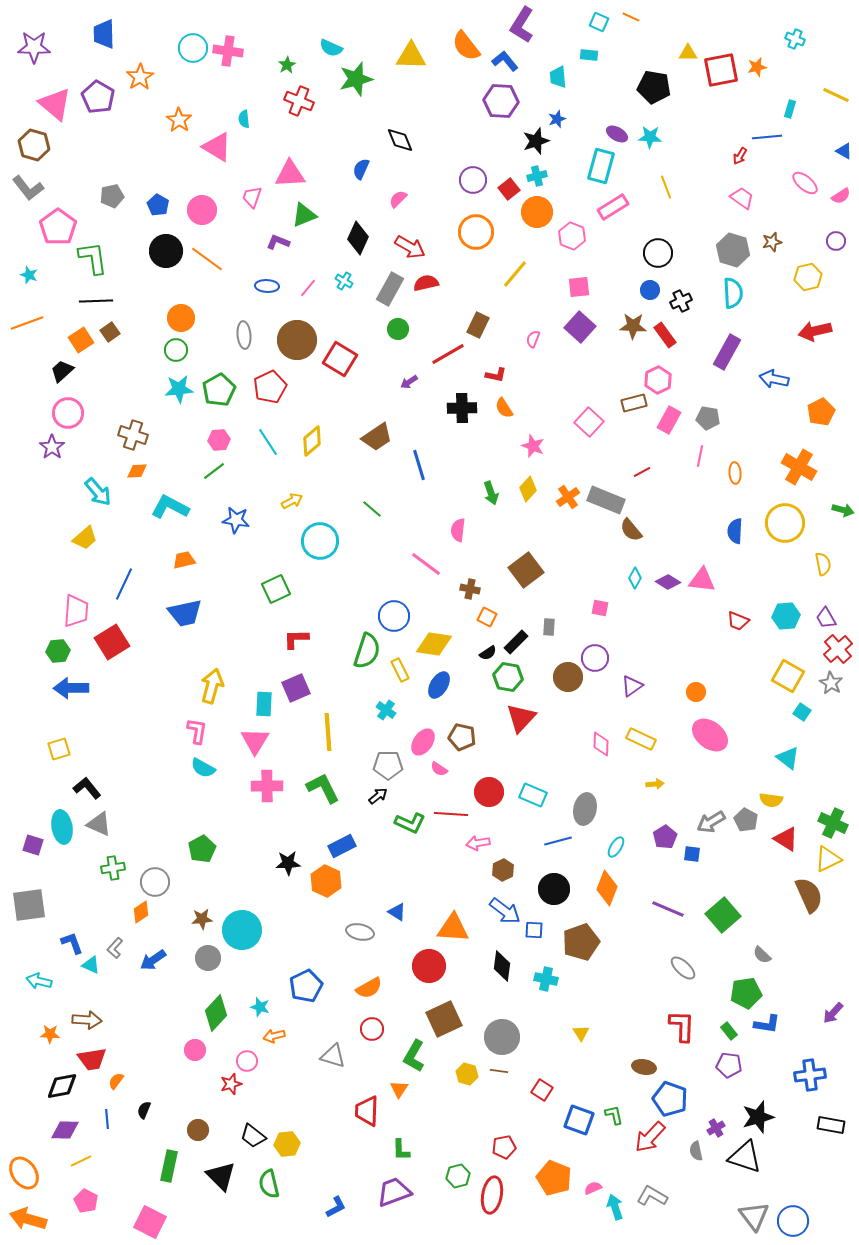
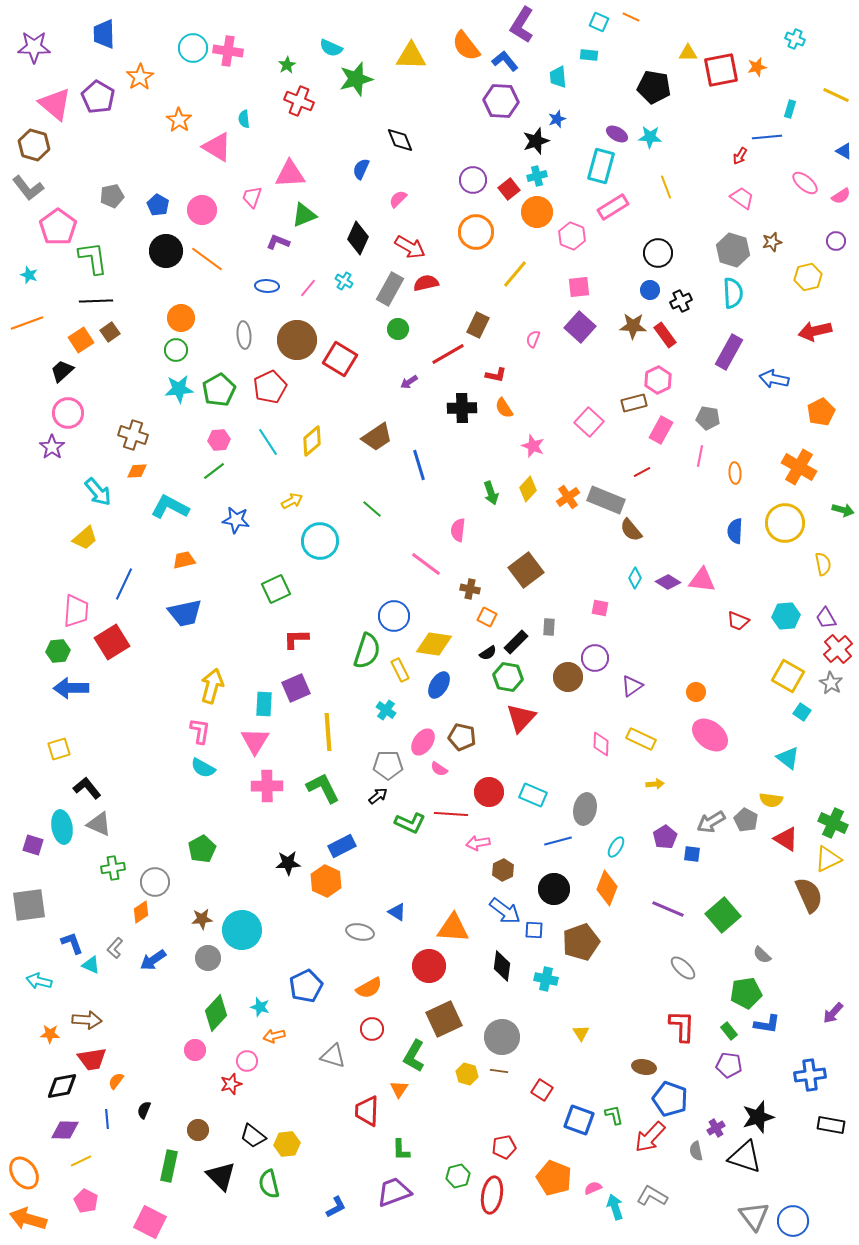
purple rectangle at (727, 352): moved 2 px right
pink rectangle at (669, 420): moved 8 px left, 10 px down
pink L-shape at (197, 731): moved 3 px right
